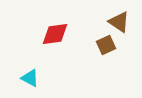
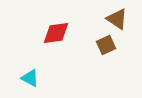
brown triangle: moved 2 px left, 3 px up
red diamond: moved 1 px right, 1 px up
